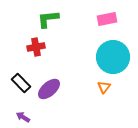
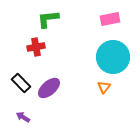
pink rectangle: moved 3 px right
purple ellipse: moved 1 px up
